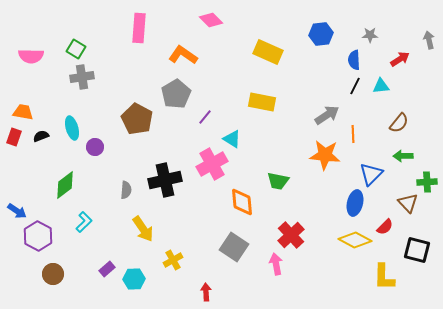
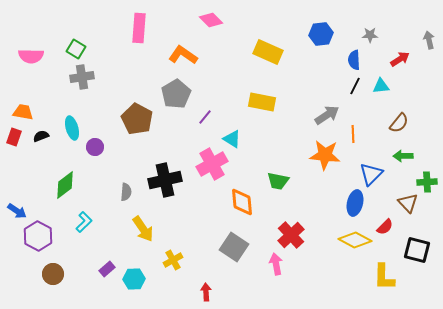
gray semicircle at (126, 190): moved 2 px down
